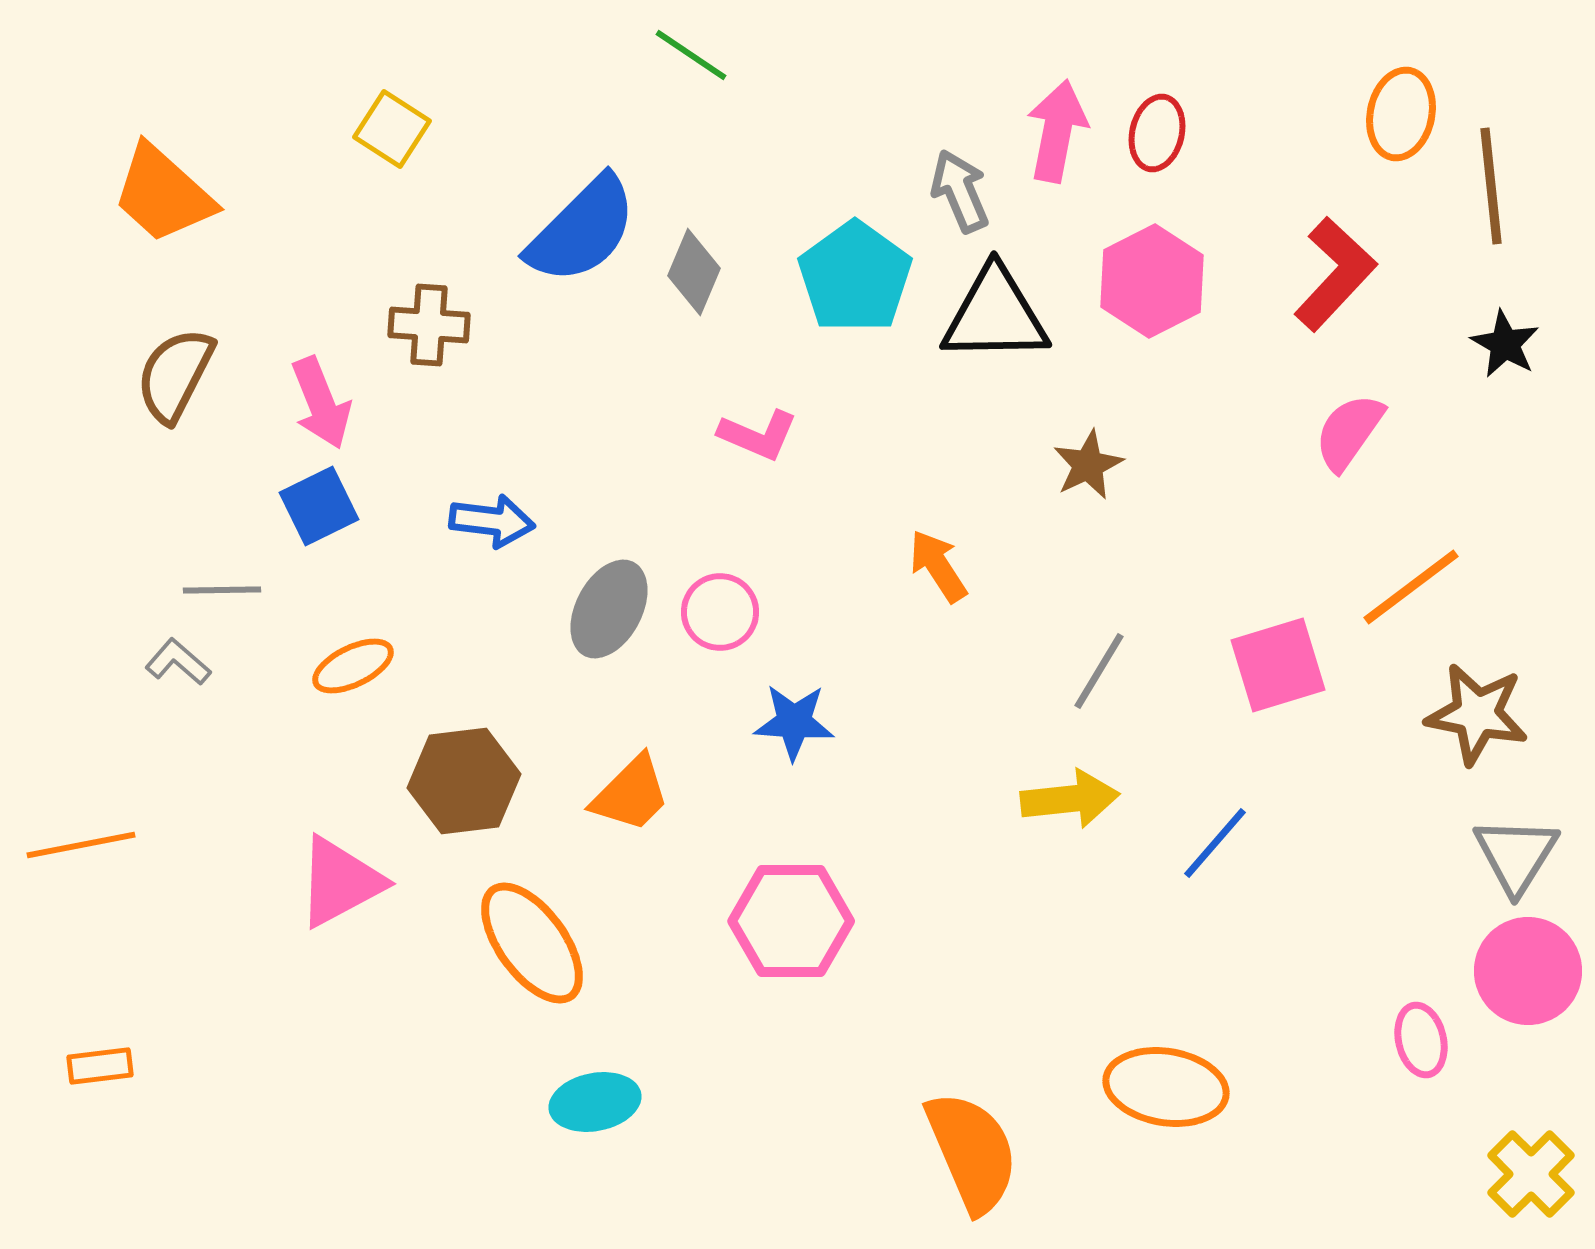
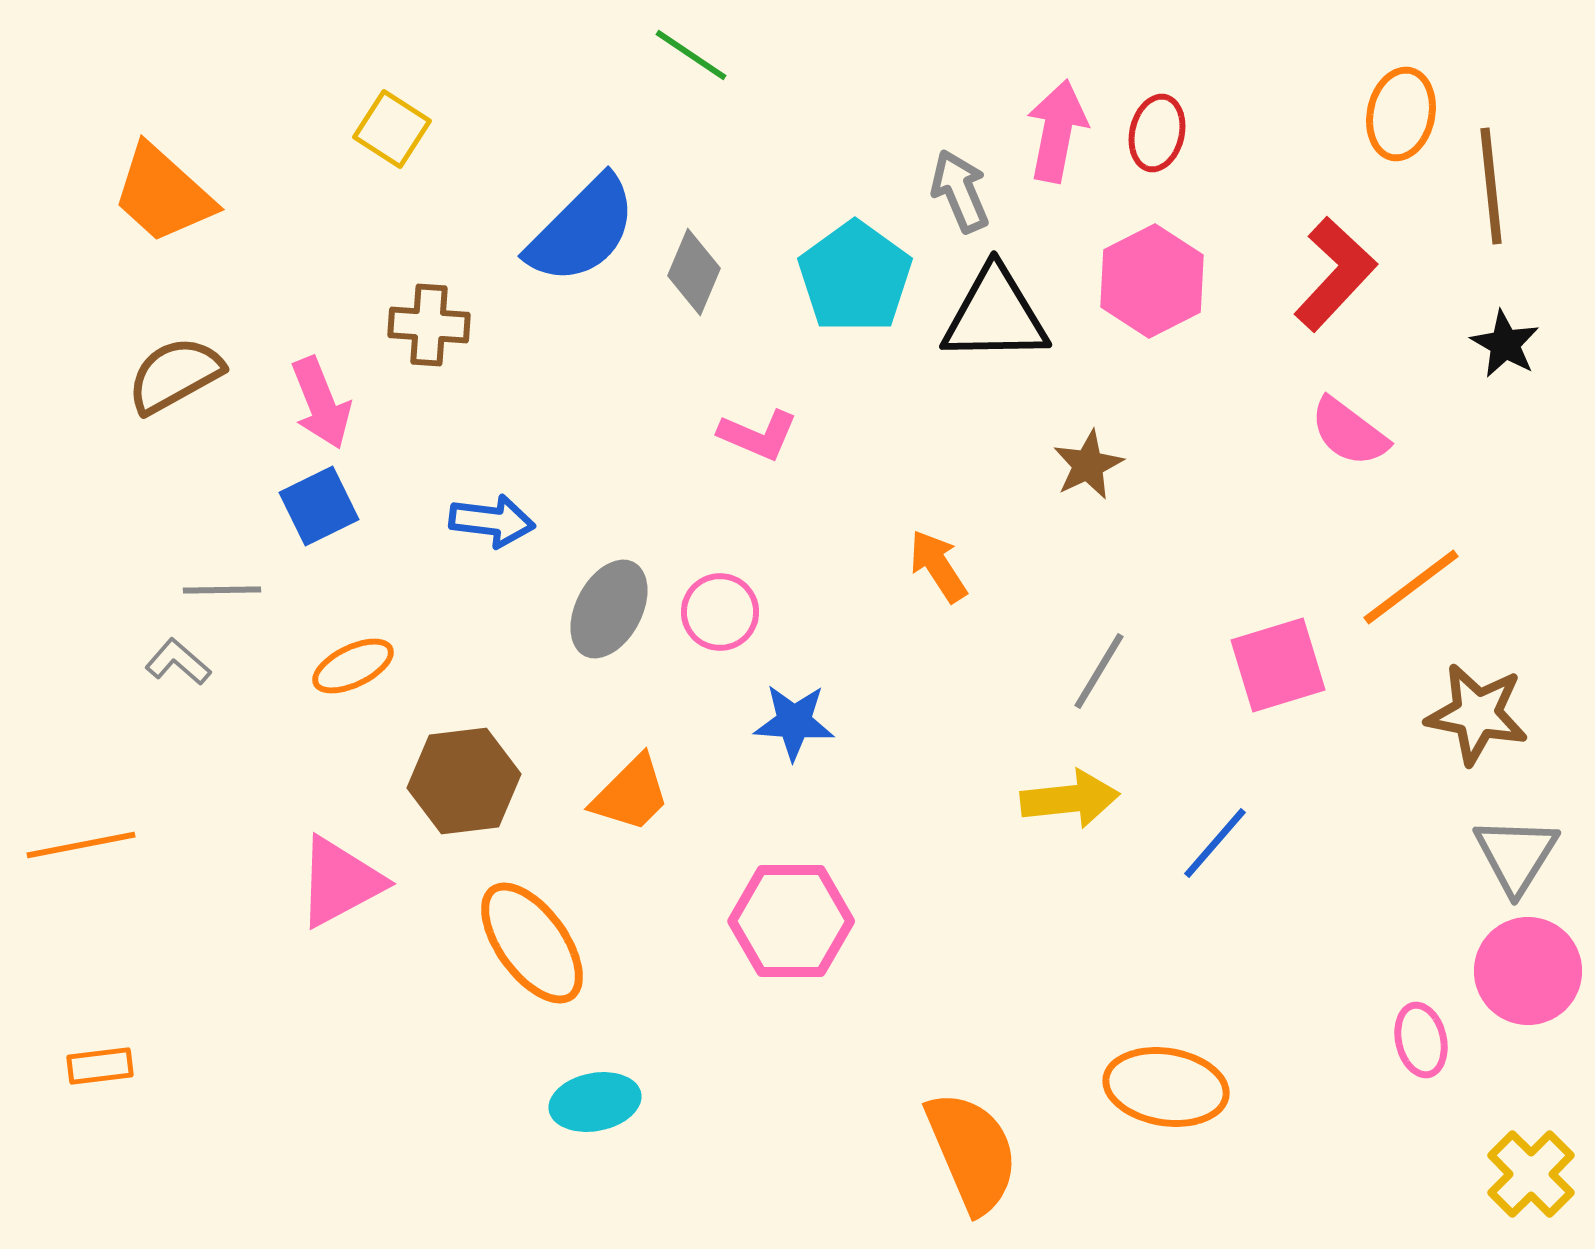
brown semicircle at (175, 375): rotated 34 degrees clockwise
pink semicircle at (1349, 432): rotated 88 degrees counterclockwise
